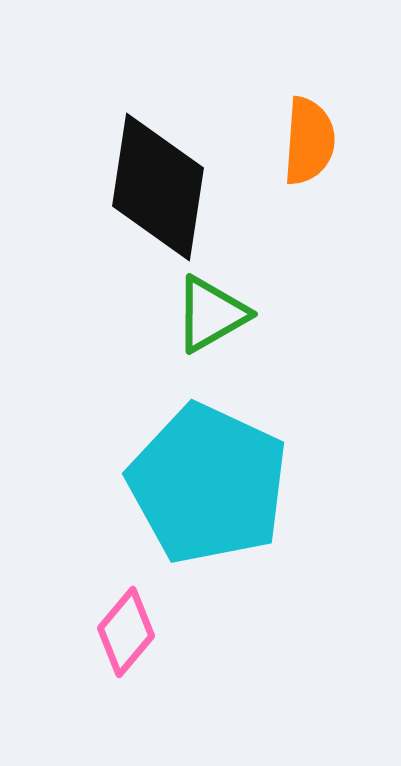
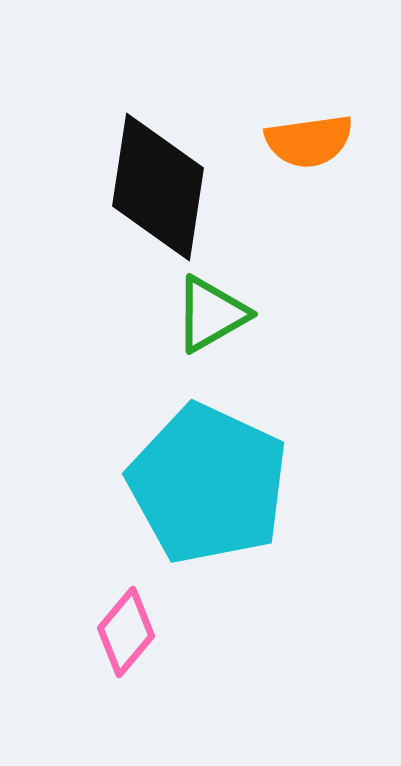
orange semicircle: rotated 78 degrees clockwise
